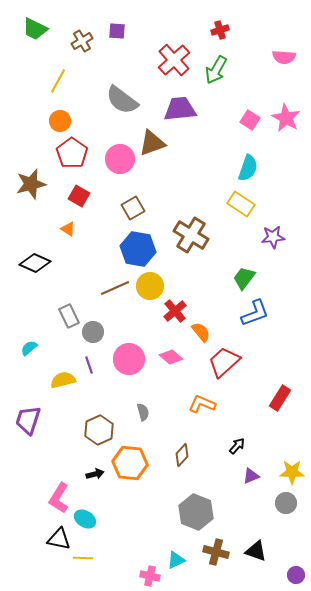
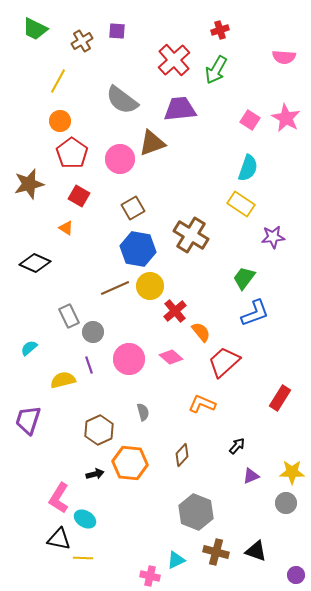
brown star at (31, 184): moved 2 px left
orange triangle at (68, 229): moved 2 px left, 1 px up
